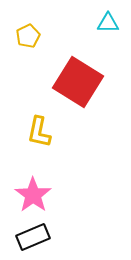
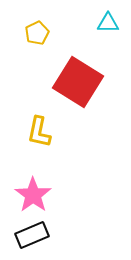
yellow pentagon: moved 9 px right, 3 px up
black rectangle: moved 1 px left, 2 px up
